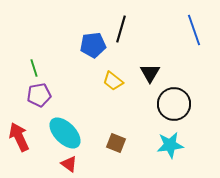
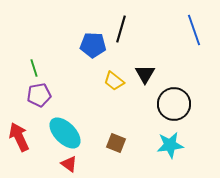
blue pentagon: rotated 10 degrees clockwise
black triangle: moved 5 px left, 1 px down
yellow trapezoid: moved 1 px right
